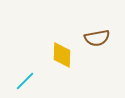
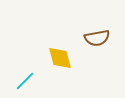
yellow diamond: moved 2 px left, 3 px down; rotated 16 degrees counterclockwise
